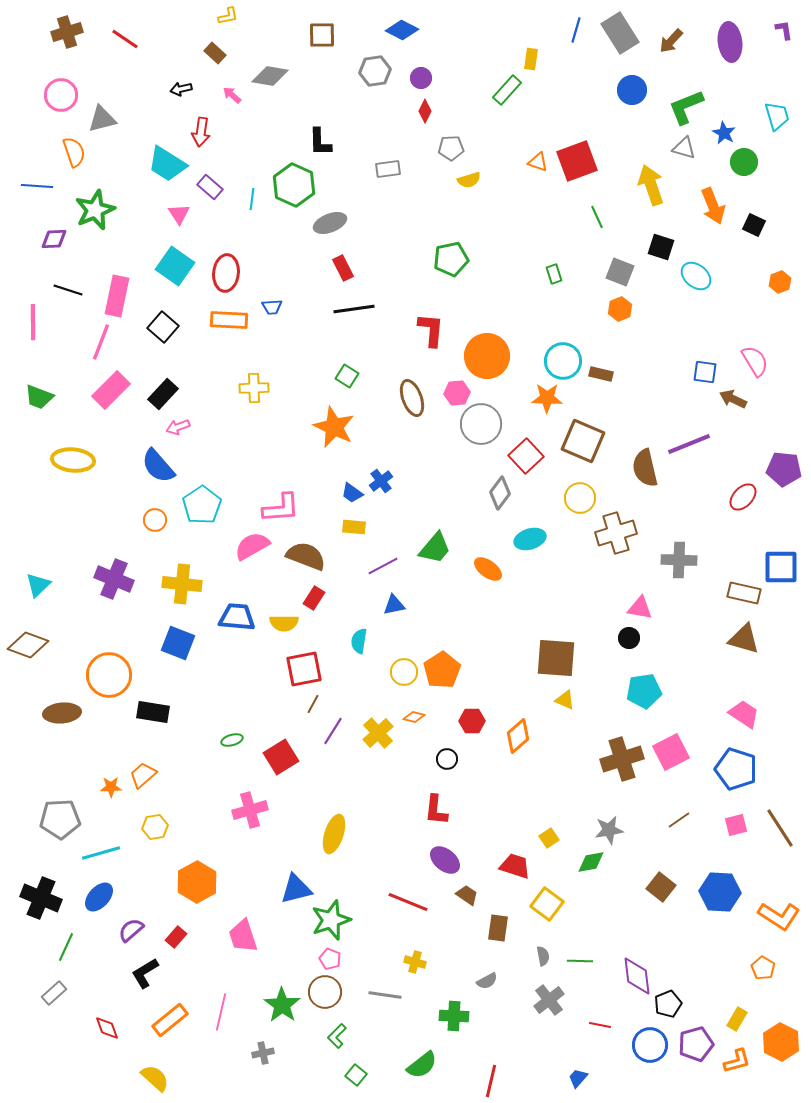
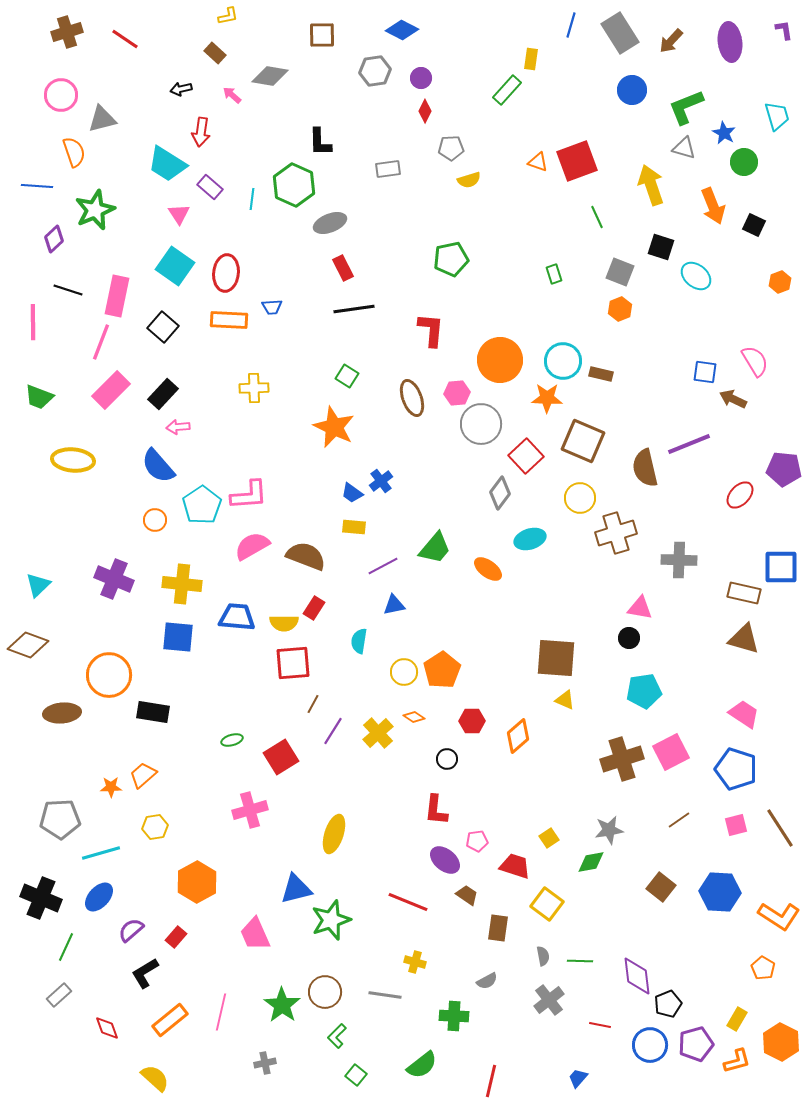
blue line at (576, 30): moved 5 px left, 5 px up
purple diamond at (54, 239): rotated 40 degrees counterclockwise
orange circle at (487, 356): moved 13 px right, 4 px down
pink arrow at (178, 427): rotated 15 degrees clockwise
red ellipse at (743, 497): moved 3 px left, 2 px up
pink L-shape at (281, 508): moved 32 px left, 13 px up
red rectangle at (314, 598): moved 10 px down
blue square at (178, 643): moved 6 px up; rotated 16 degrees counterclockwise
red square at (304, 669): moved 11 px left, 6 px up; rotated 6 degrees clockwise
orange diamond at (414, 717): rotated 20 degrees clockwise
pink trapezoid at (243, 936): moved 12 px right, 2 px up; rotated 6 degrees counterclockwise
pink pentagon at (330, 959): moved 147 px right, 118 px up; rotated 30 degrees counterclockwise
gray rectangle at (54, 993): moved 5 px right, 2 px down
gray cross at (263, 1053): moved 2 px right, 10 px down
